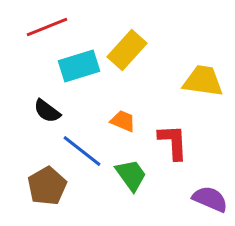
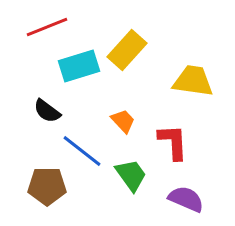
yellow trapezoid: moved 10 px left
orange trapezoid: rotated 24 degrees clockwise
brown pentagon: rotated 30 degrees clockwise
purple semicircle: moved 24 px left
